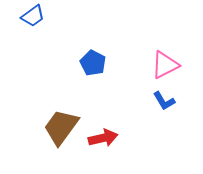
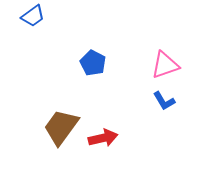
pink triangle: rotated 8 degrees clockwise
